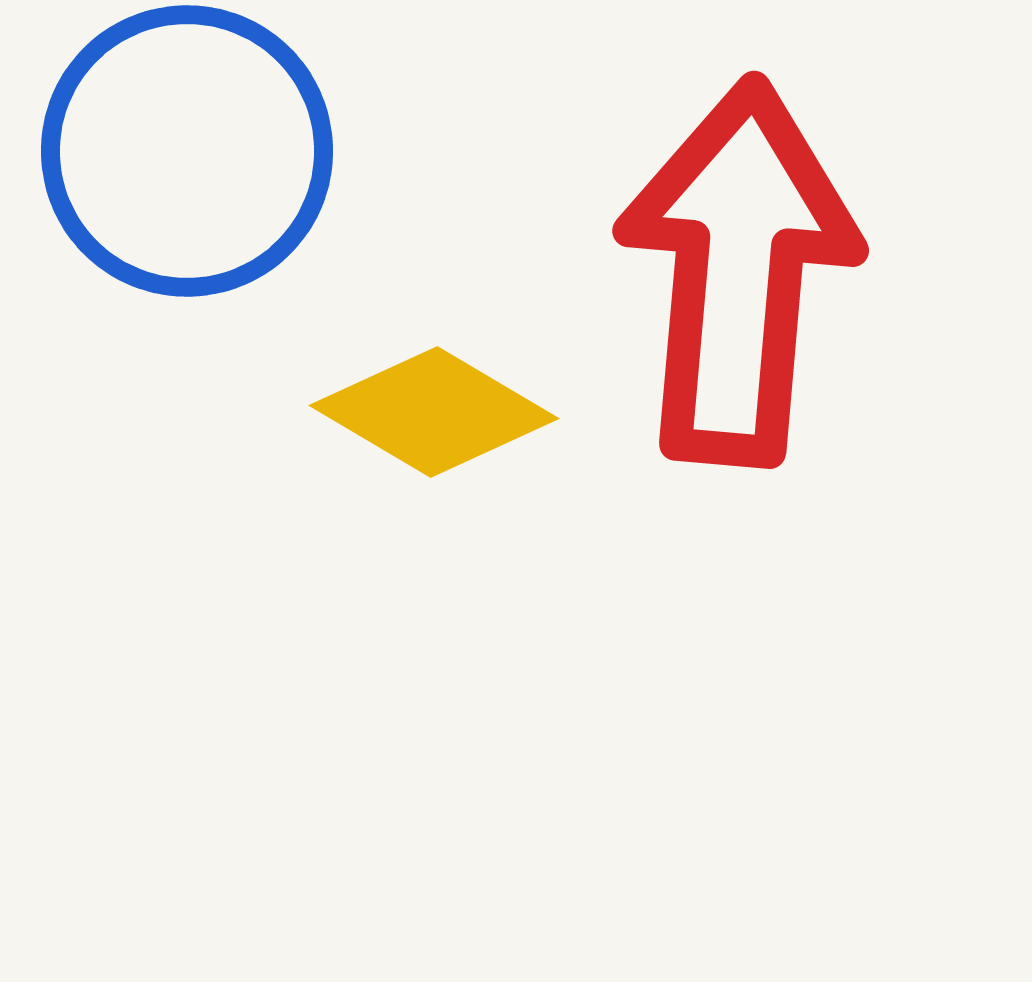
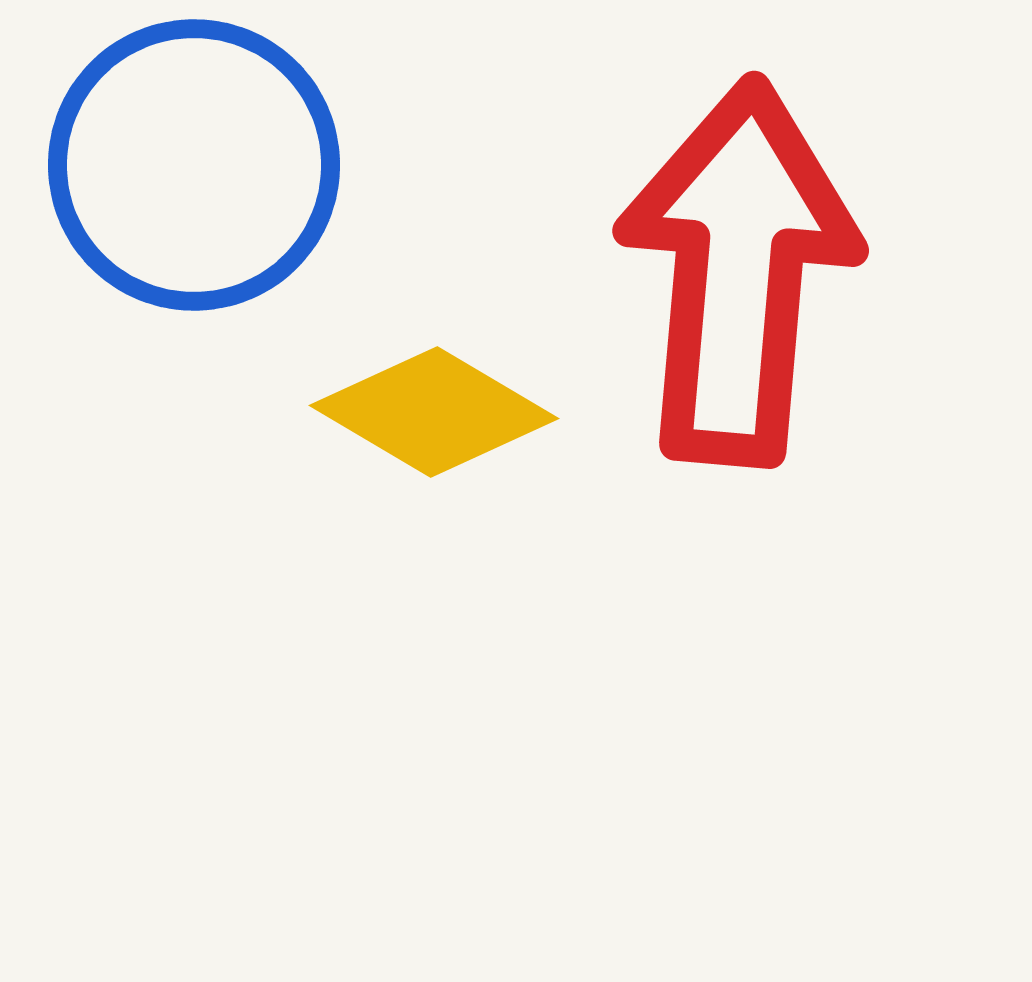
blue circle: moved 7 px right, 14 px down
